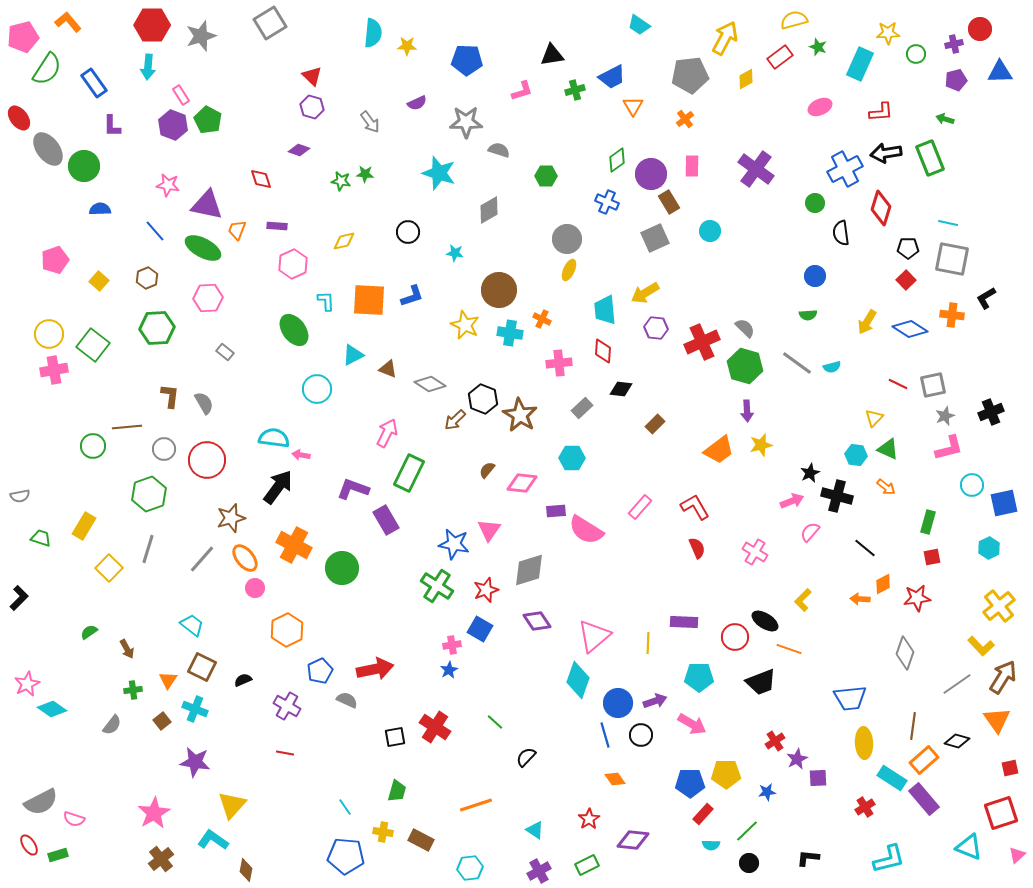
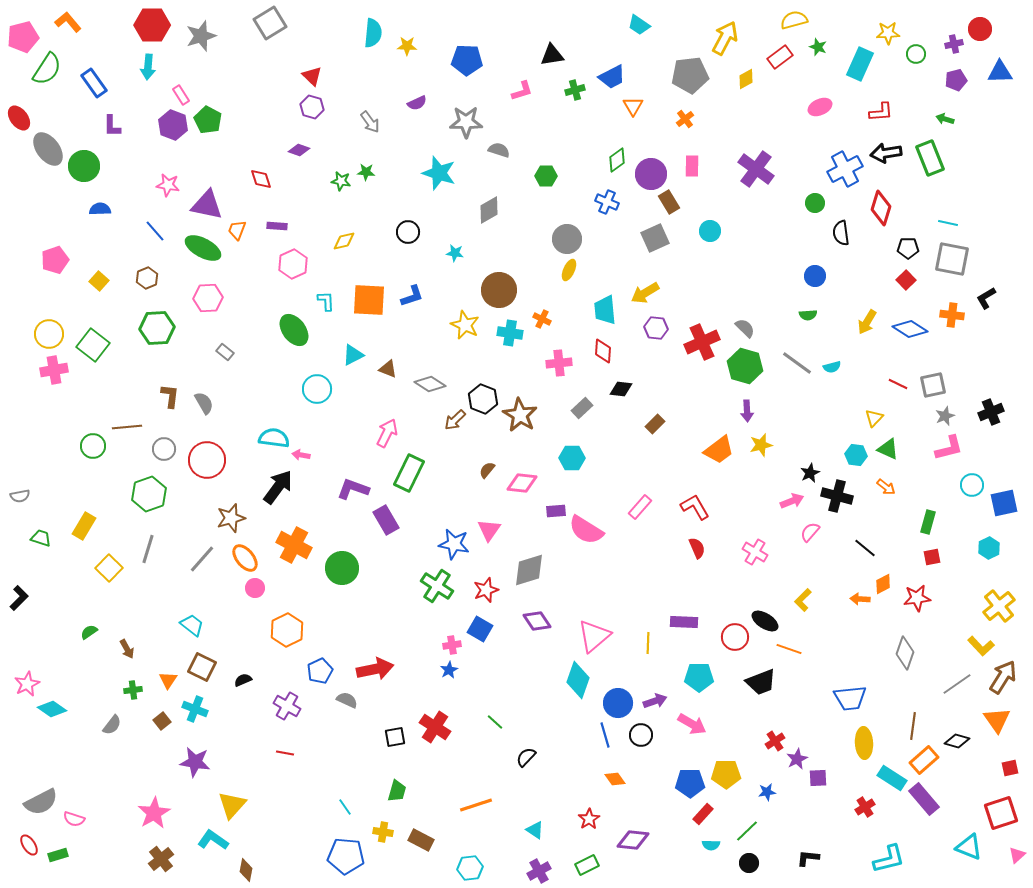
green star at (365, 174): moved 1 px right, 2 px up
